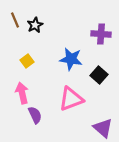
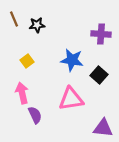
brown line: moved 1 px left, 1 px up
black star: moved 2 px right; rotated 21 degrees clockwise
blue star: moved 1 px right, 1 px down
pink triangle: rotated 12 degrees clockwise
purple triangle: rotated 35 degrees counterclockwise
